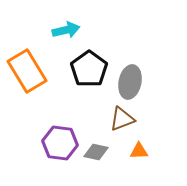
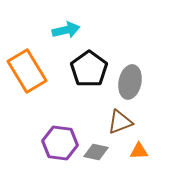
brown triangle: moved 2 px left, 3 px down
